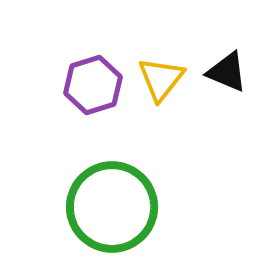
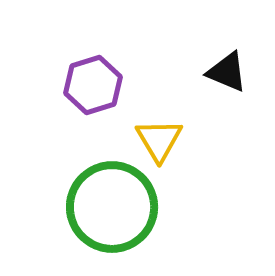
yellow triangle: moved 2 px left, 61 px down; rotated 9 degrees counterclockwise
